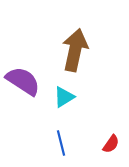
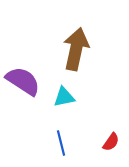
brown arrow: moved 1 px right, 1 px up
cyan triangle: rotated 20 degrees clockwise
red semicircle: moved 2 px up
